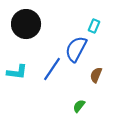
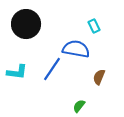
cyan rectangle: rotated 48 degrees counterclockwise
blue semicircle: rotated 72 degrees clockwise
brown semicircle: moved 3 px right, 2 px down
